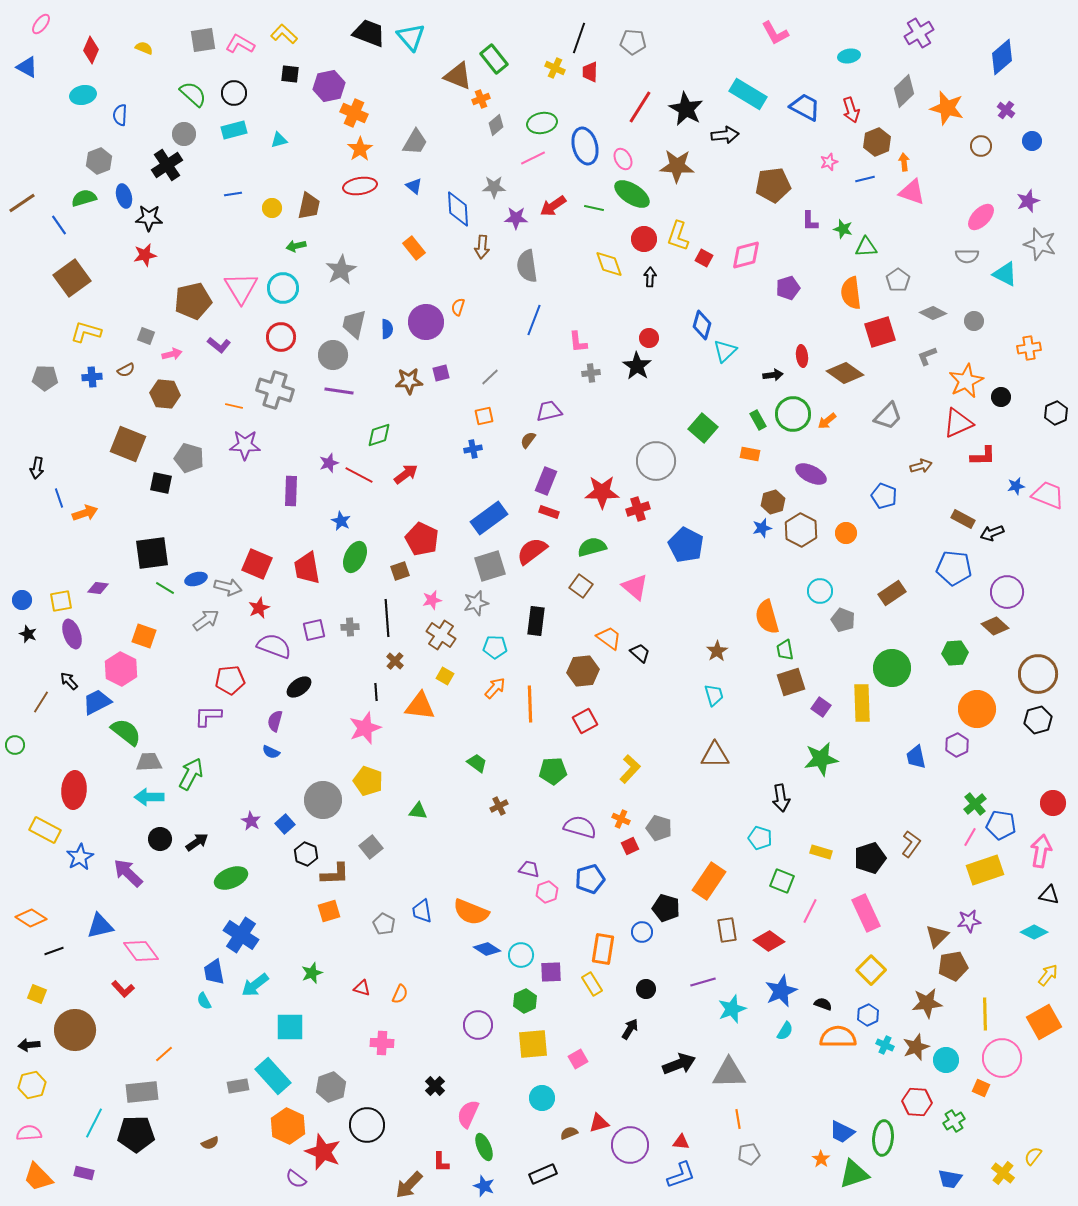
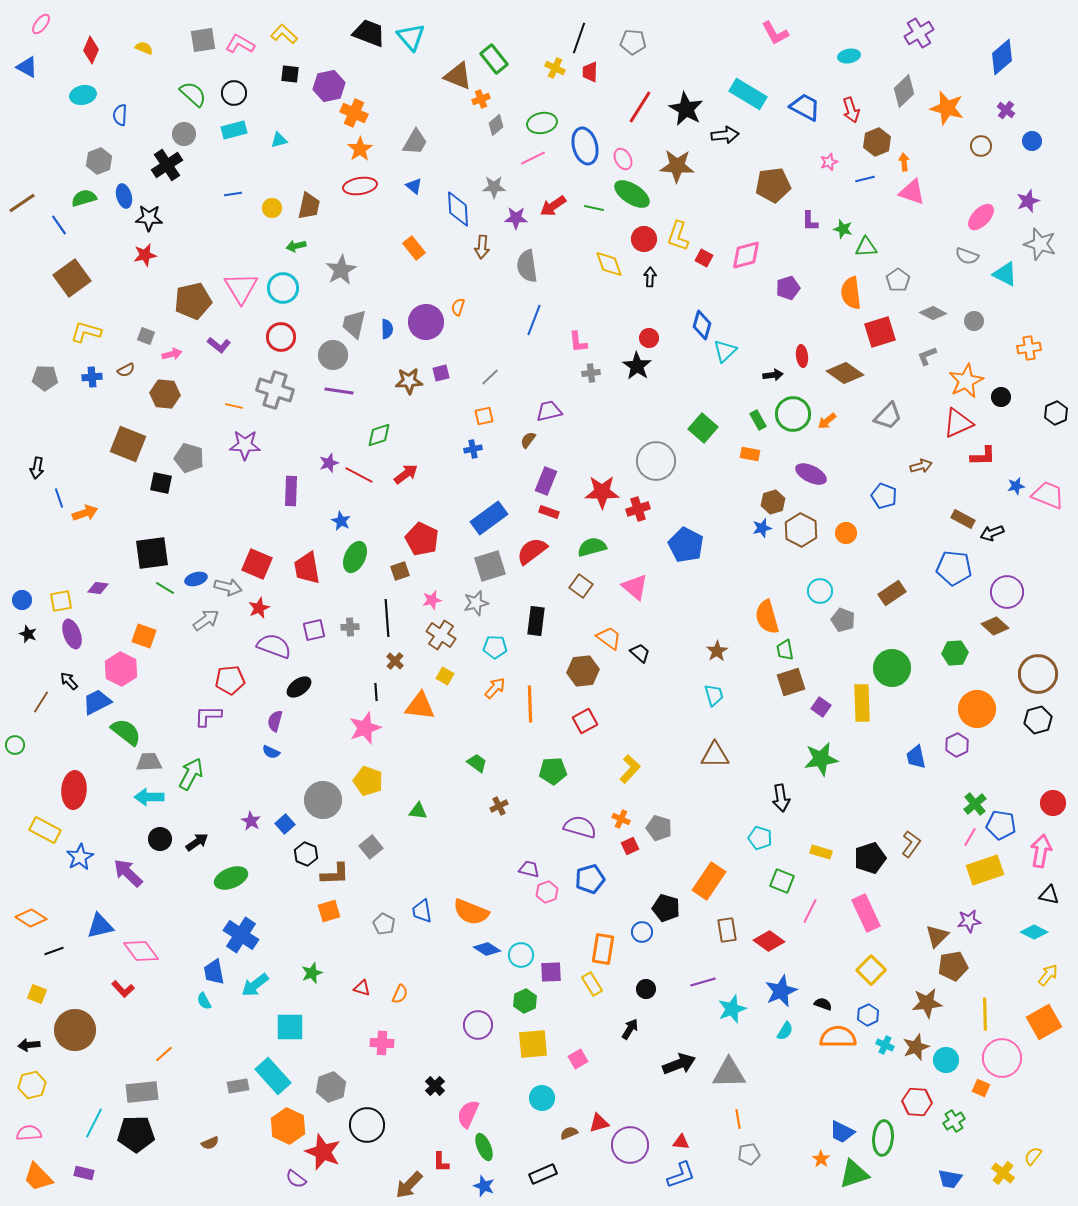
gray semicircle at (967, 256): rotated 20 degrees clockwise
